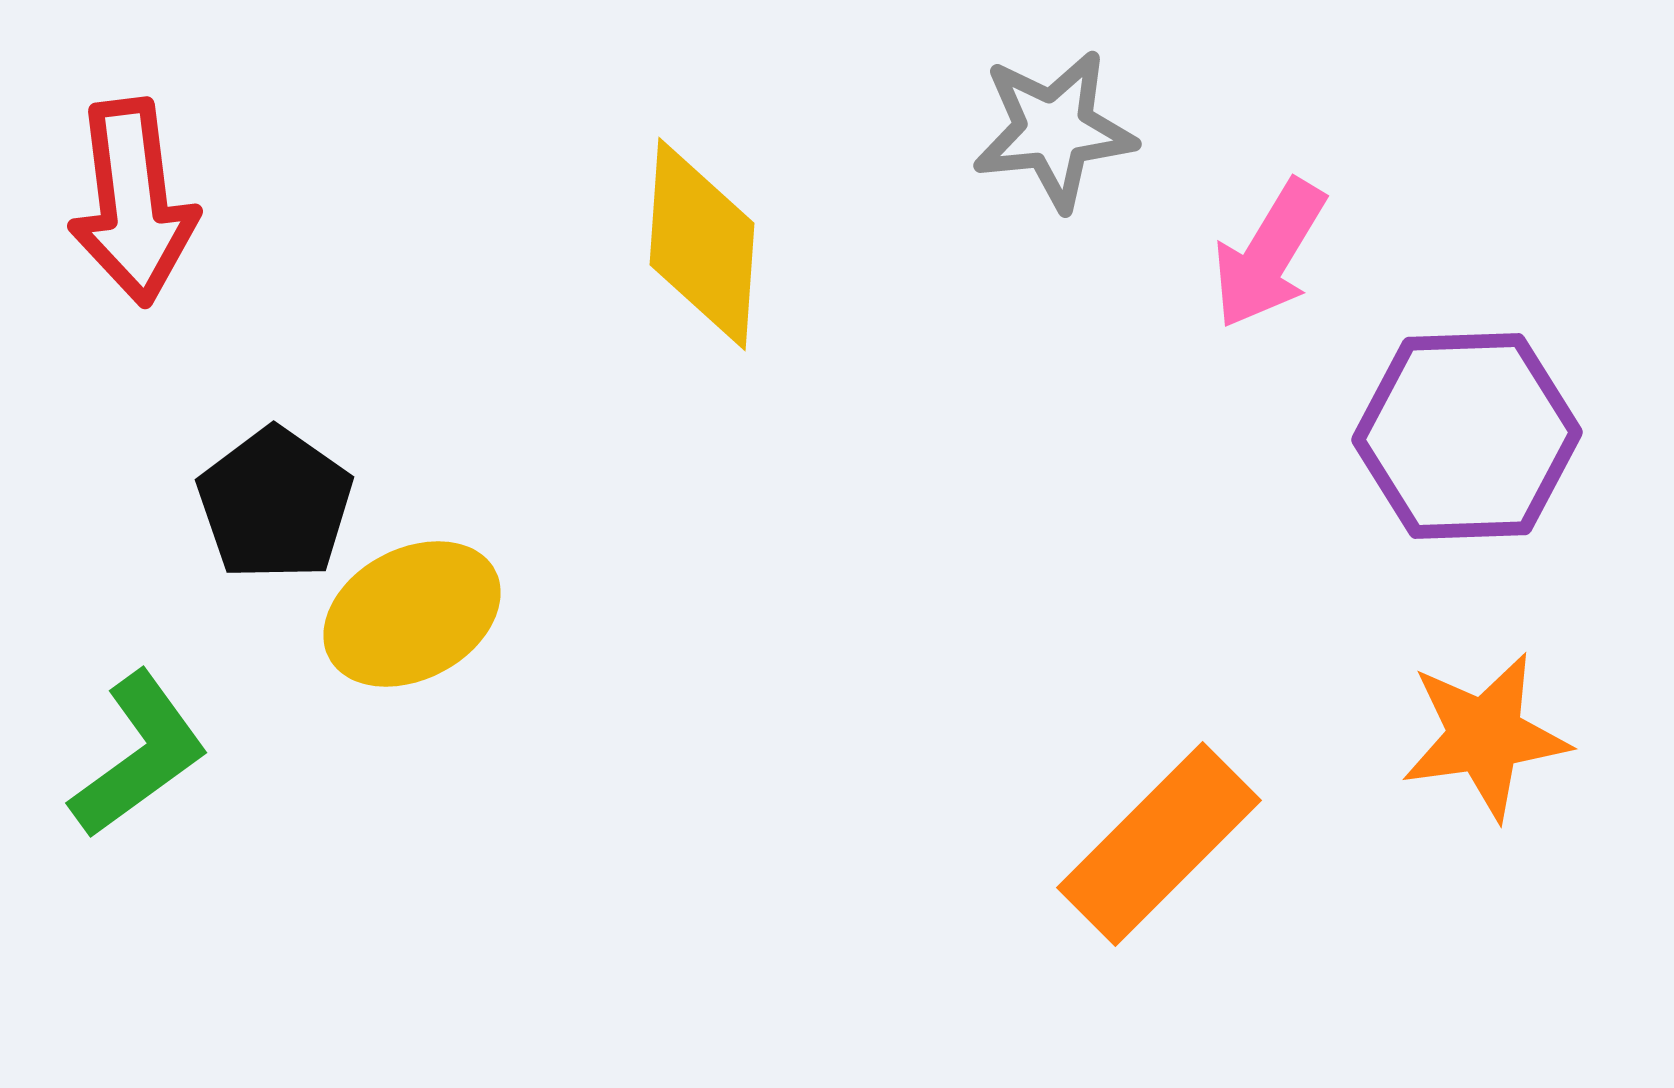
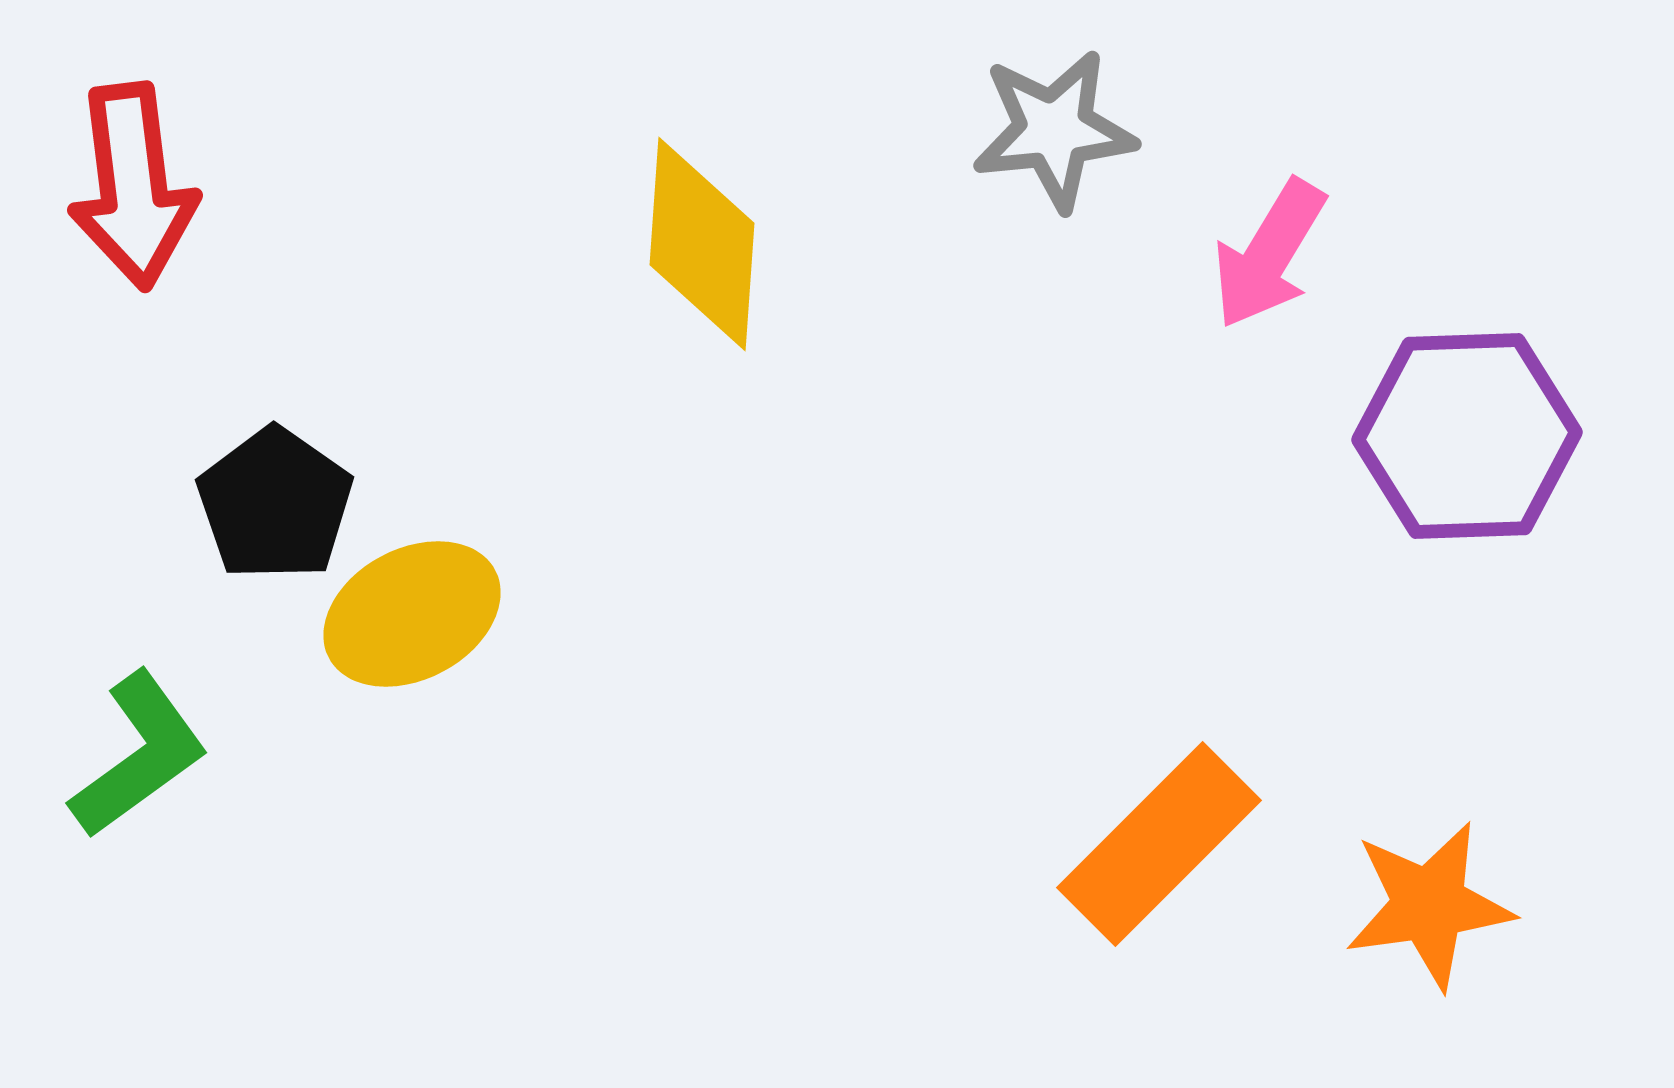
red arrow: moved 16 px up
orange star: moved 56 px left, 169 px down
